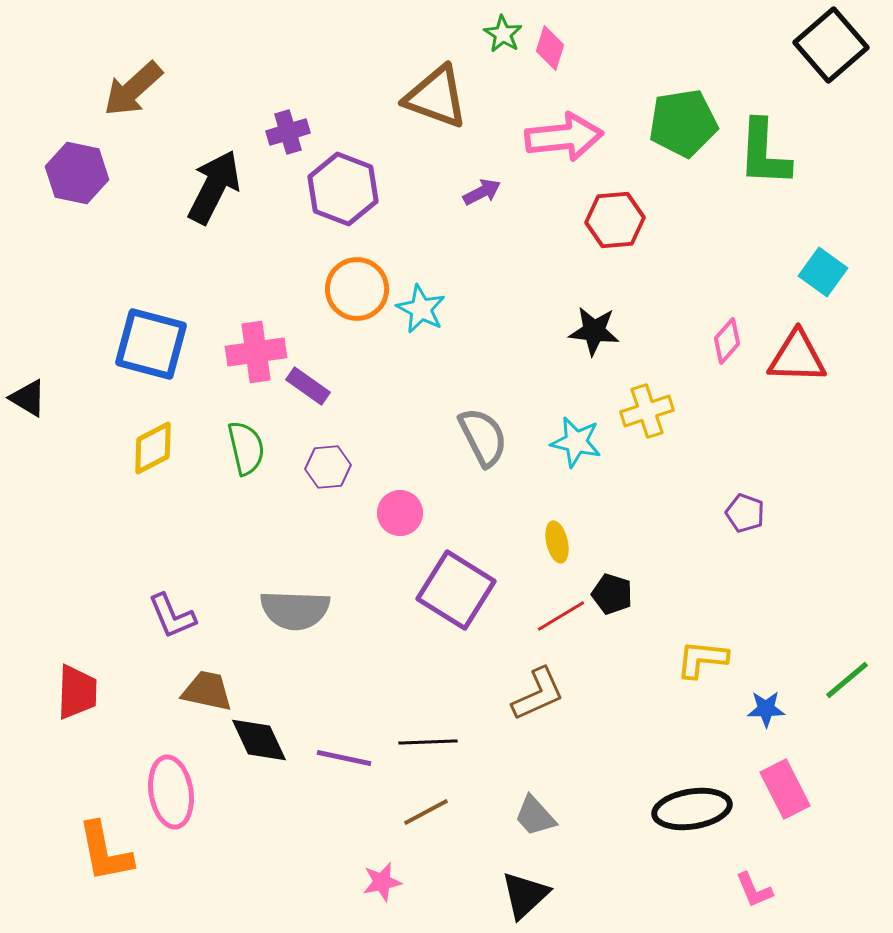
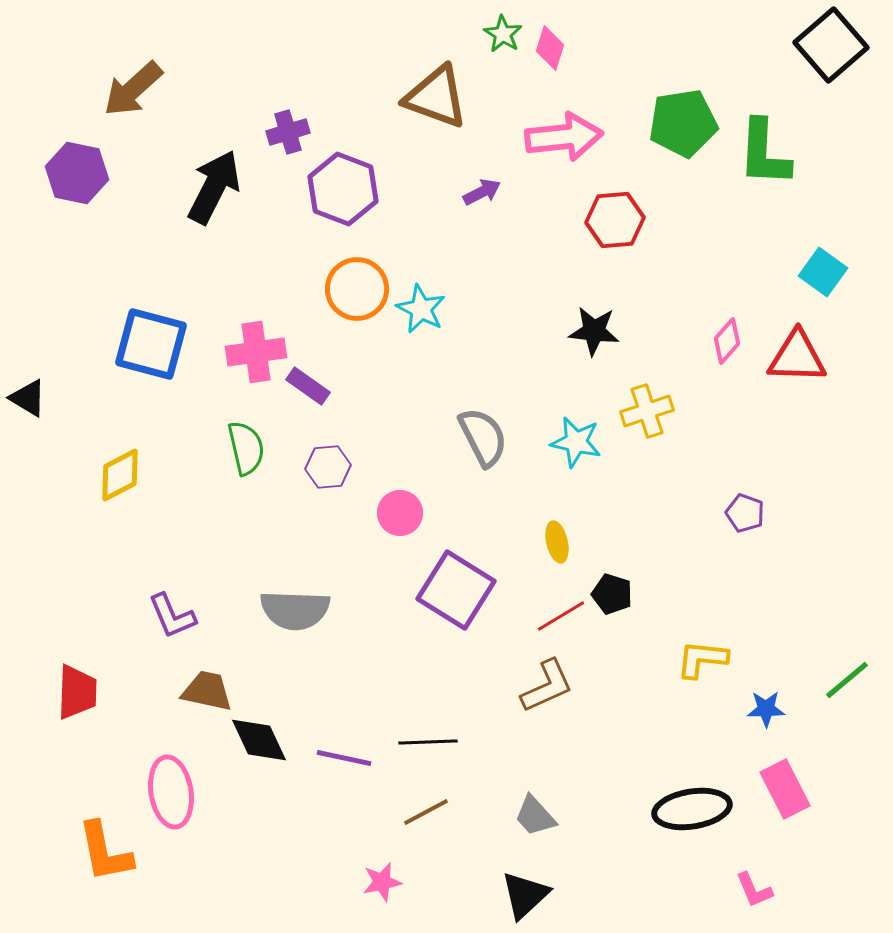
yellow diamond at (153, 448): moved 33 px left, 27 px down
brown L-shape at (538, 694): moved 9 px right, 8 px up
